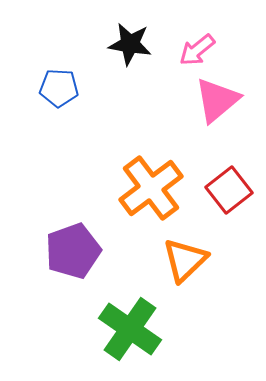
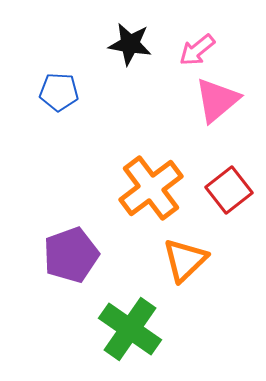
blue pentagon: moved 4 px down
purple pentagon: moved 2 px left, 4 px down
